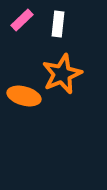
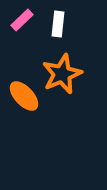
orange ellipse: rotated 32 degrees clockwise
